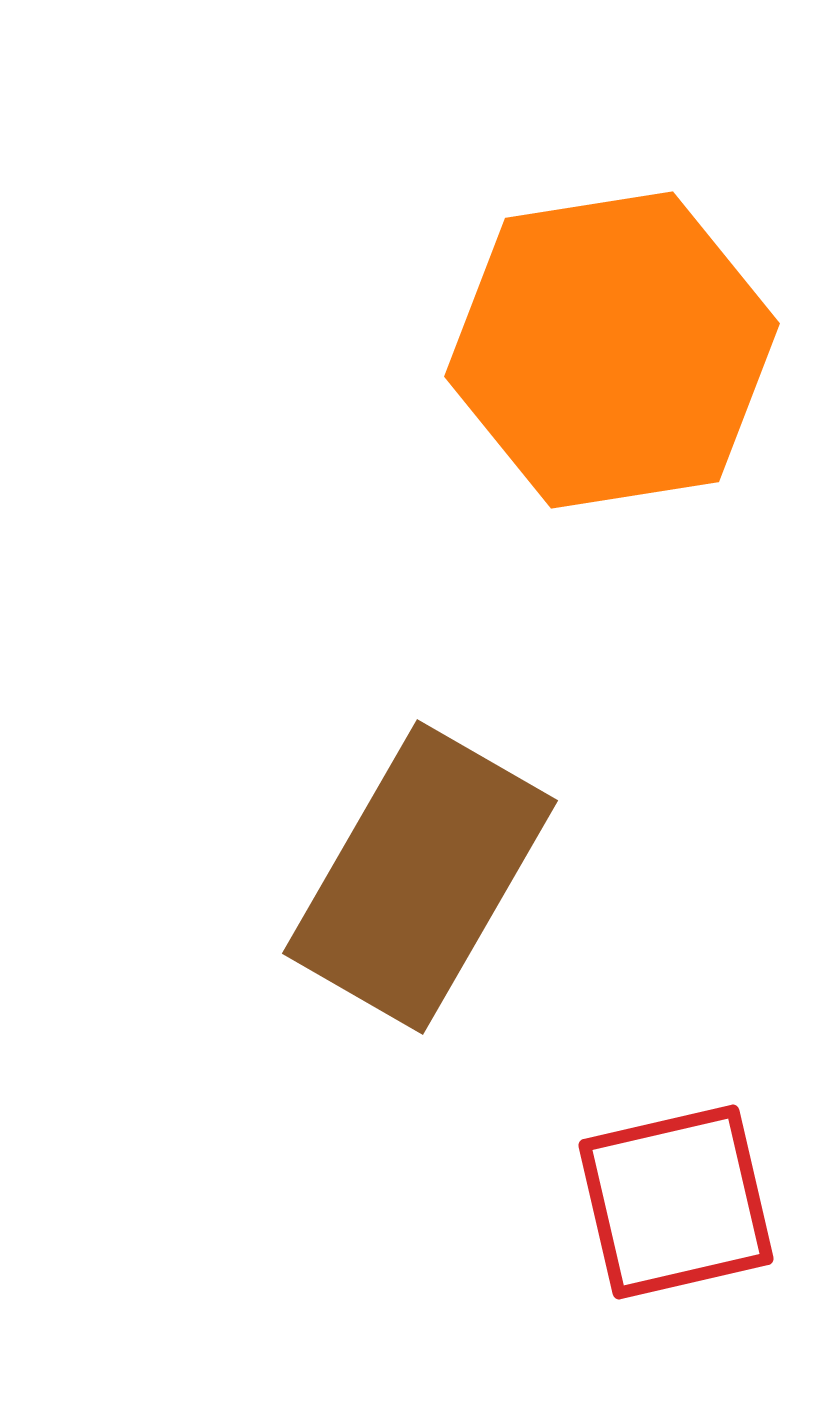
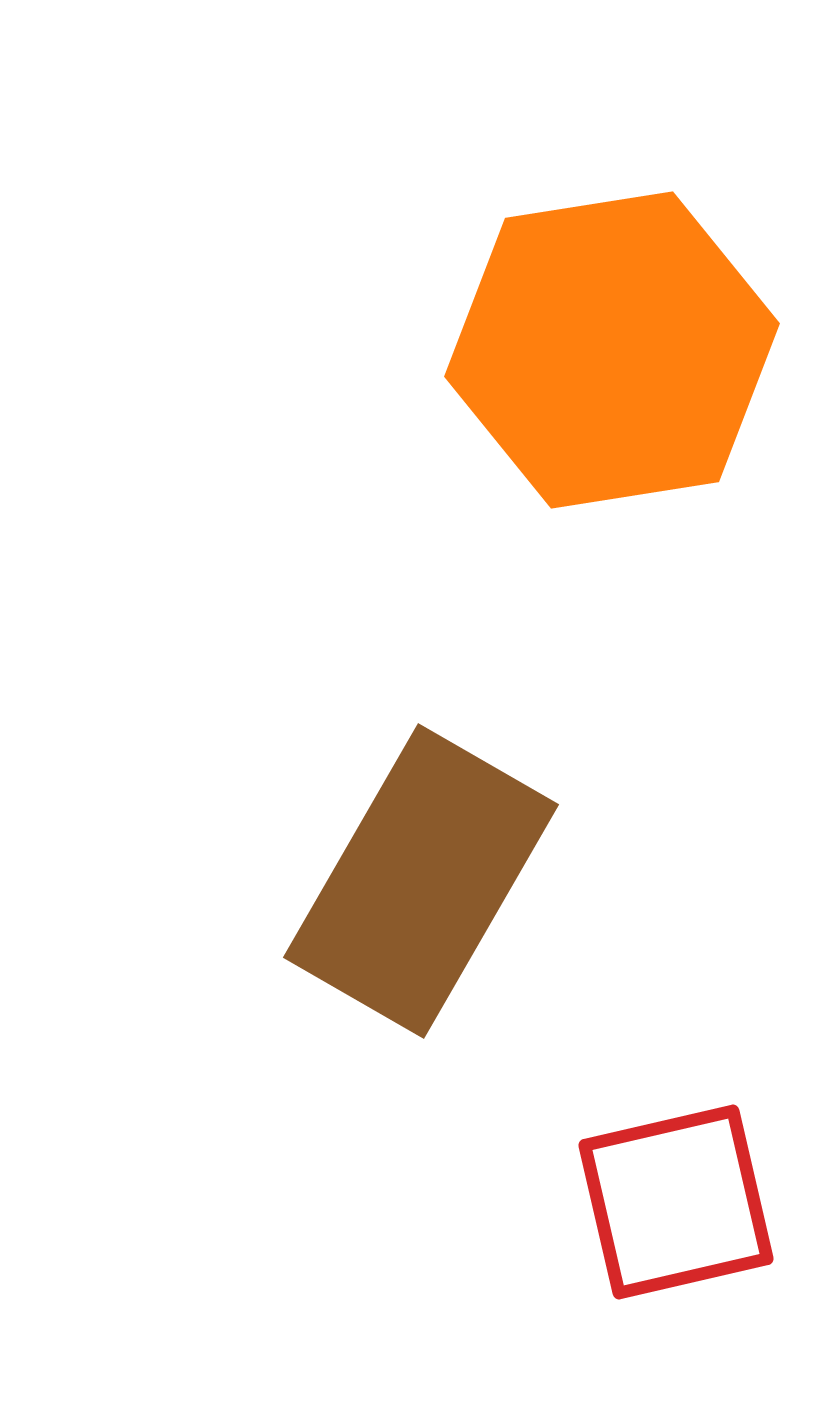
brown rectangle: moved 1 px right, 4 px down
